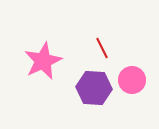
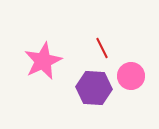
pink circle: moved 1 px left, 4 px up
